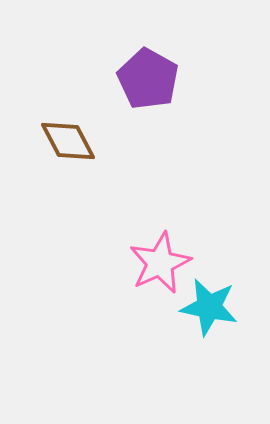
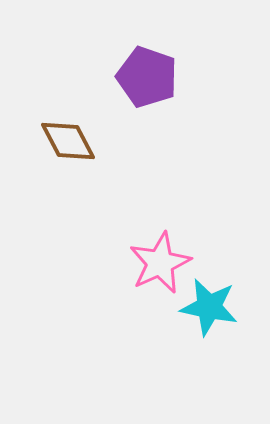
purple pentagon: moved 1 px left, 2 px up; rotated 10 degrees counterclockwise
